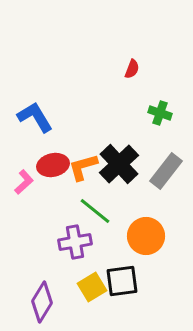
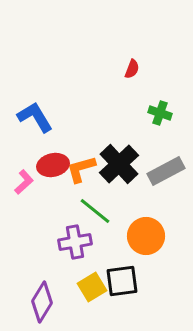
orange L-shape: moved 2 px left, 2 px down
gray rectangle: rotated 24 degrees clockwise
